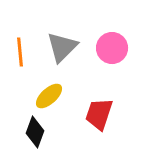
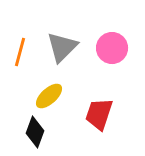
orange line: rotated 20 degrees clockwise
